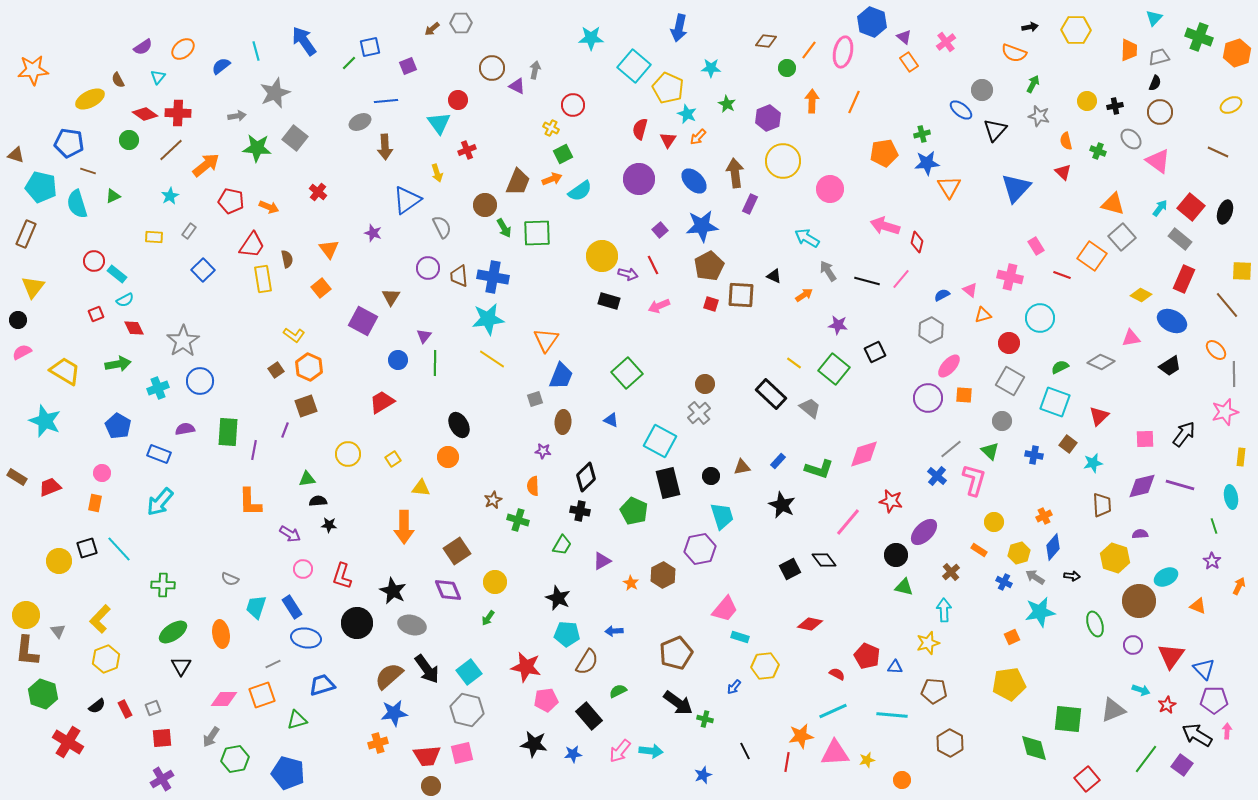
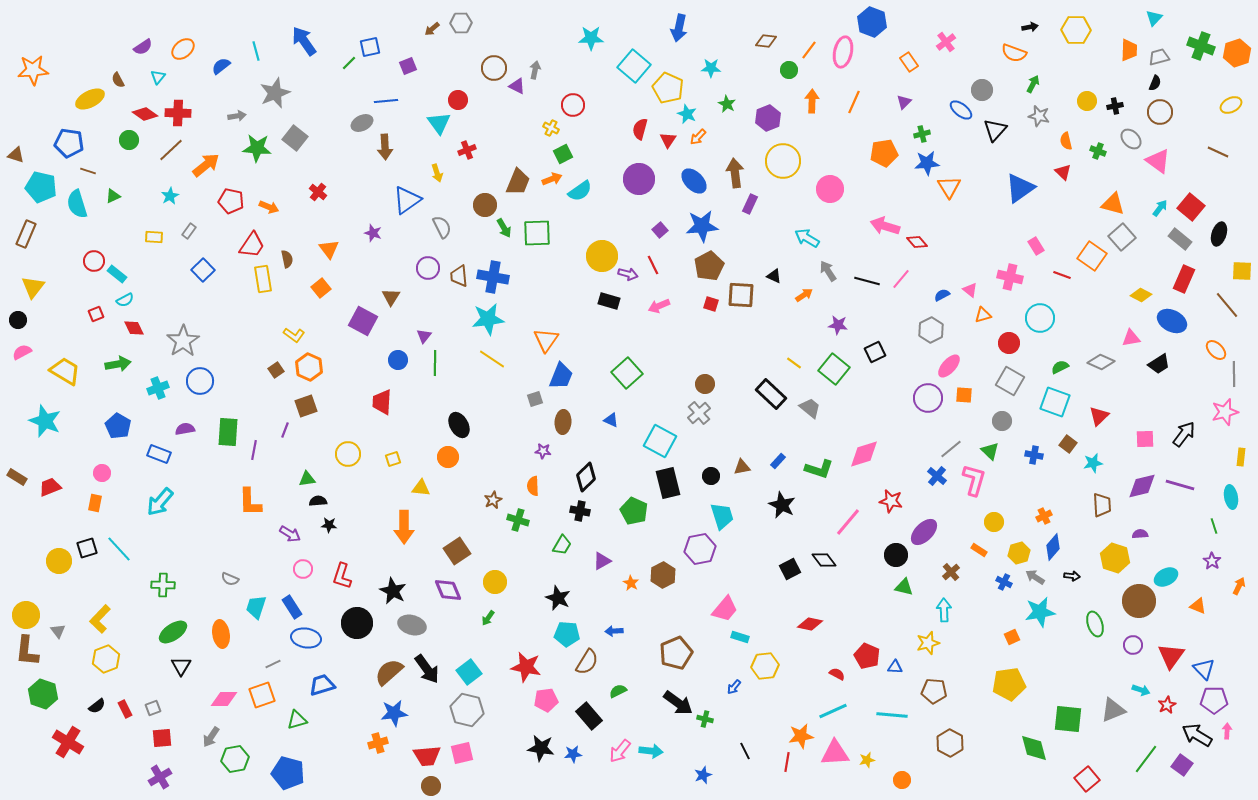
purple triangle at (904, 37): moved 65 px down; rotated 35 degrees clockwise
green cross at (1199, 37): moved 2 px right, 9 px down
brown circle at (492, 68): moved 2 px right
green circle at (787, 68): moved 2 px right, 2 px down
gray ellipse at (360, 122): moved 2 px right, 1 px down
blue triangle at (1016, 188): moved 4 px right; rotated 12 degrees clockwise
black ellipse at (1225, 212): moved 6 px left, 22 px down
red diamond at (917, 242): rotated 55 degrees counterclockwise
black trapezoid at (1170, 366): moved 11 px left, 2 px up
red trapezoid at (382, 402): rotated 56 degrees counterclockwise
yellow square at (393, 459): rotated 14 degrees clockwise
brown semicircle at (389, 676): moved 4 px up
black star at (534, 744): moved 7 px right, 4 px down
purple cross at (162, 779): moved 2 px left, 2 px up
